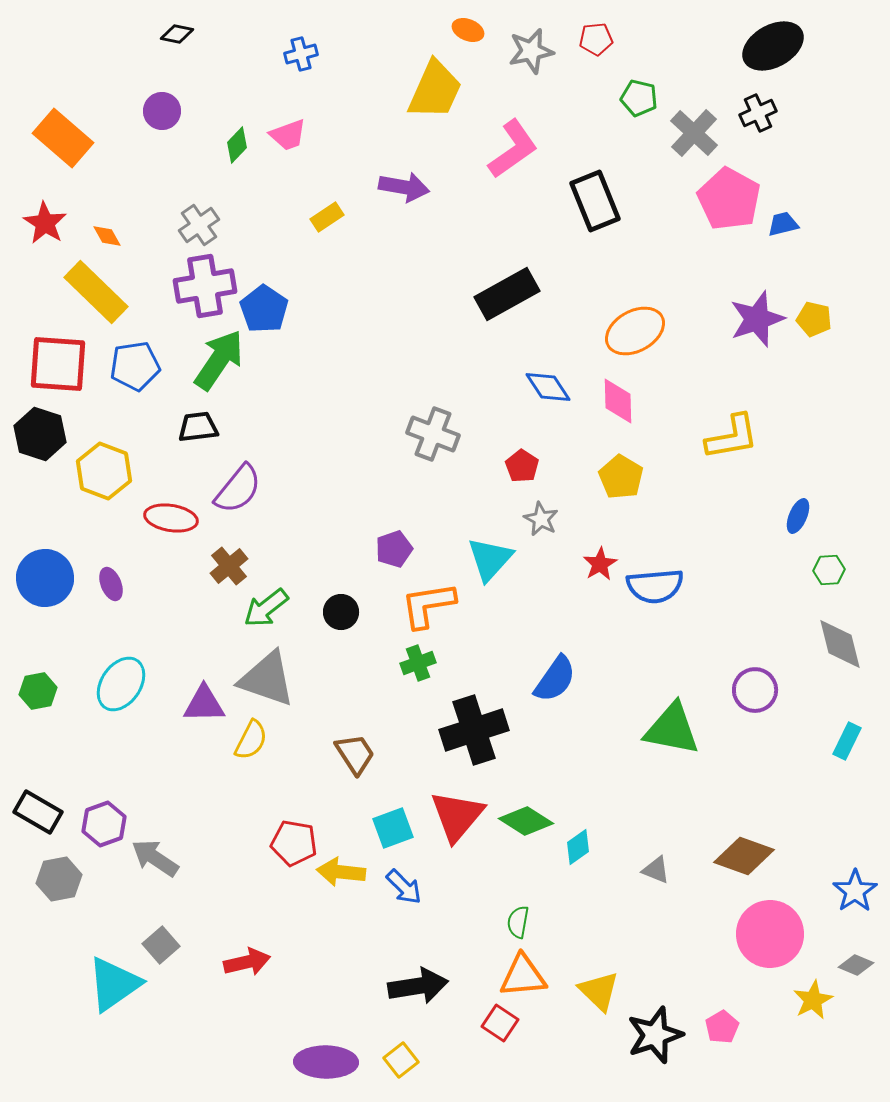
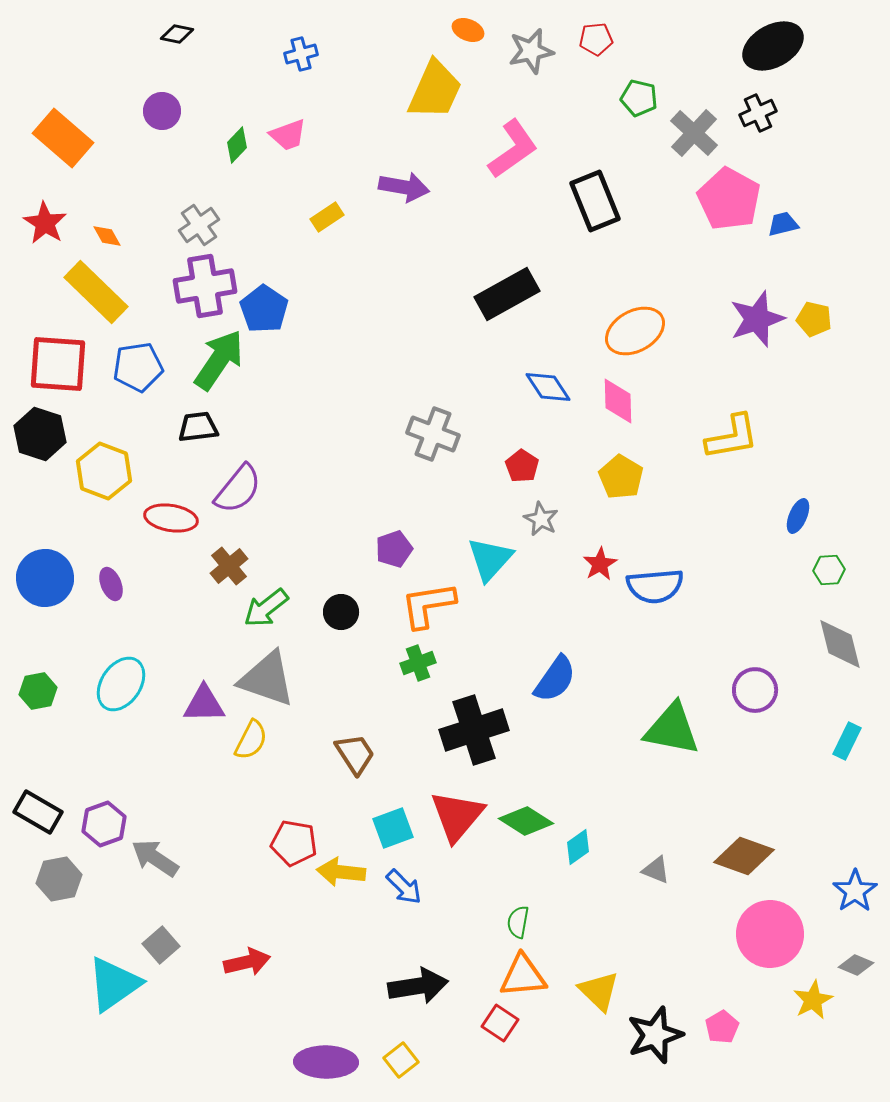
blue pentagon at (135, 366): moved 3 px right, 1 px down
